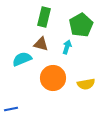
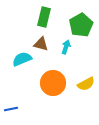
cyan arrow: moved 1 px left
orange circle: moved 5 px down
yellow semicircle: rotated 18 degrees counterclockwise
